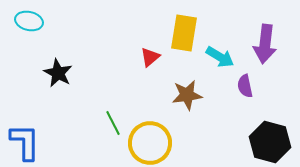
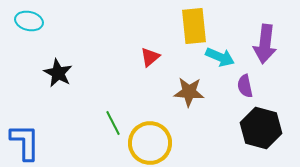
yellow rectangle: moved 10 px right, 7 px up; rotated 15 degrees counterclockwise
cyan arrow: rotated 8 degrees counterclockwise
brown star: moved 2 px right, 3 px up; rotated 12 degrees clockwise
black hexagon: moved 9 px left, 14 px up
